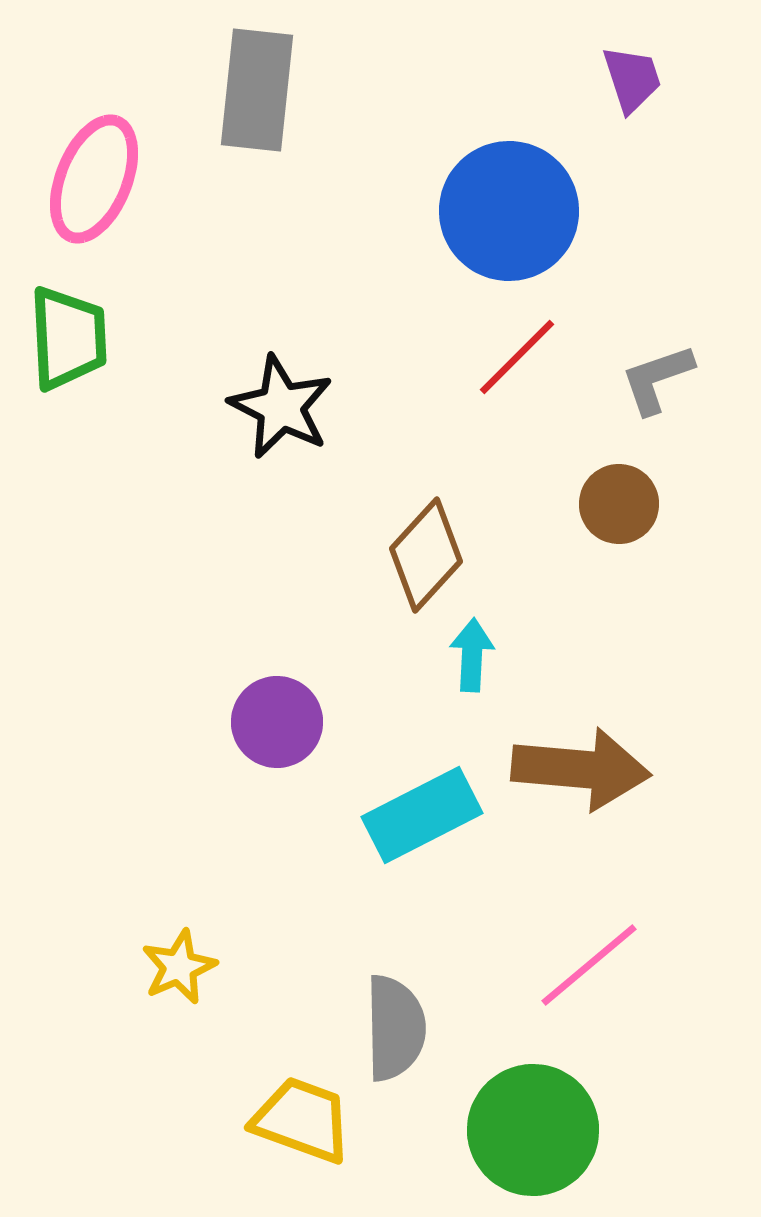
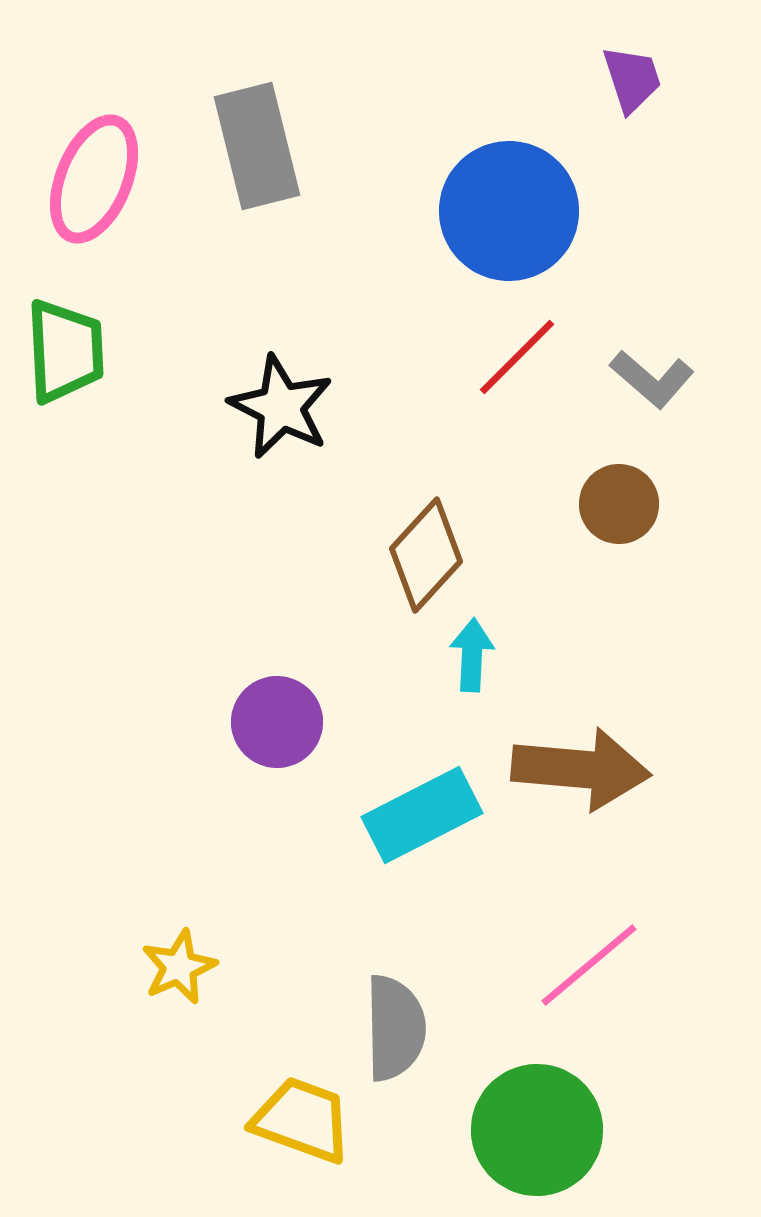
gray rectangle: moved 56 px down; rotated 20 degrees counterclockwise
green trapezoid: moved 3 px left, 13 px down
gray L-shape: moved 5 px left; rotated 120 degrees counterclockwise
green circle: moved 4 px right
